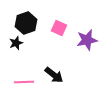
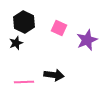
black hexagon: moved 2 px left, 1 px up; rotated 15 degrees counterclockwise
purple star: rotated 10 degrees counterclockwise
black arrow: rotated 30 degrees counterclockwise
